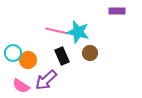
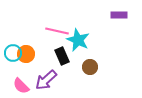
purple rectangle: moved 2 px right, 4 px down
cyan star: moved 8 px down; rotated 10 degrees clockwise
brown circle: moved 14 px down
orange circle: moved 2 px left, 6 px up
pink semicircle: rotated 12 degrees clockwise
